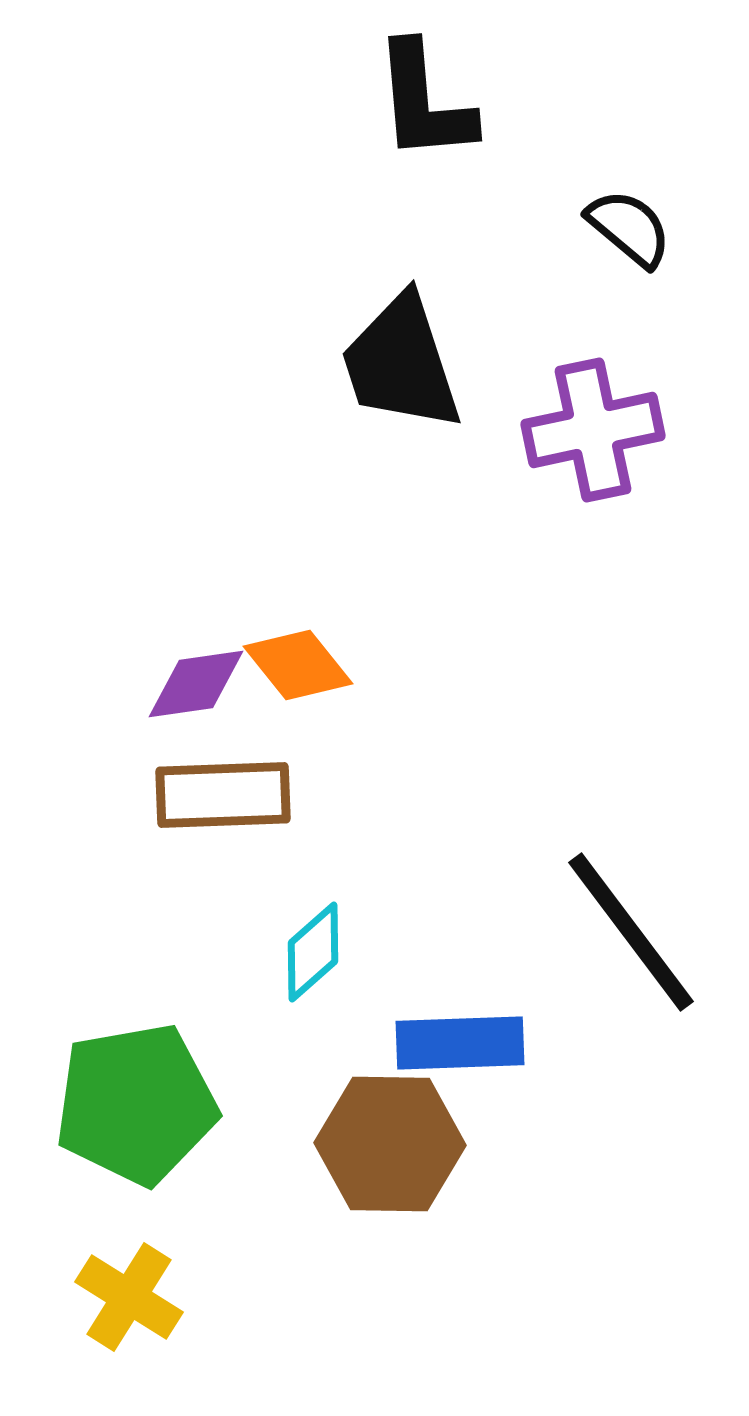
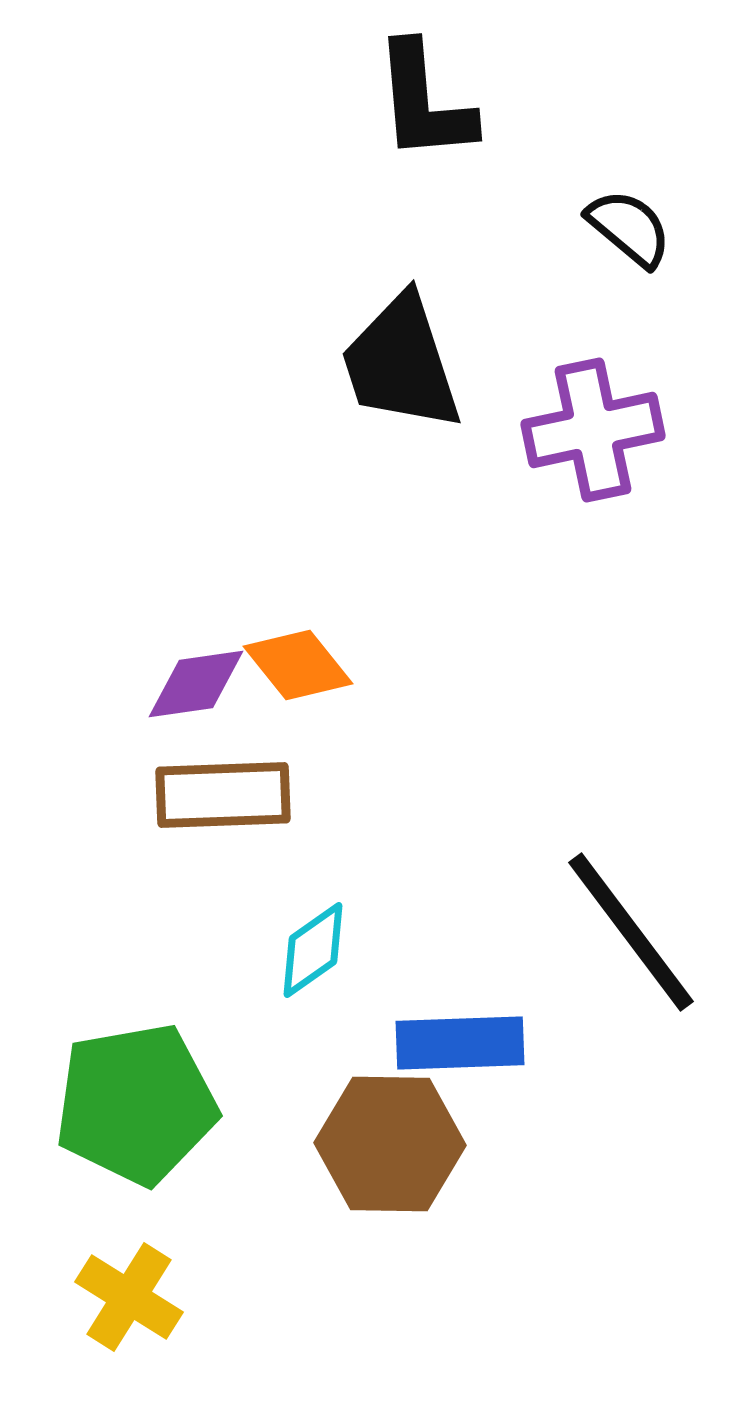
cyan diamond: moved 2 px up; rotated 6 degrees clockwise
